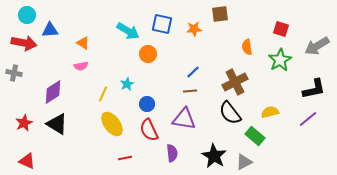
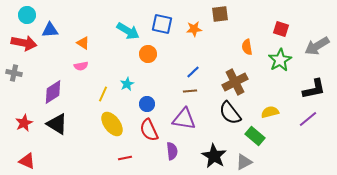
purple semicircle: moved 2 px up
